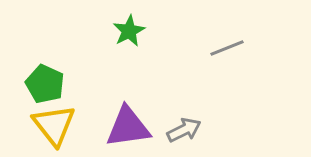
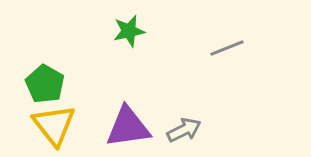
green star: rotated 16 degrees clockwise
green pentagon: rotated 6 degrees clockwise
